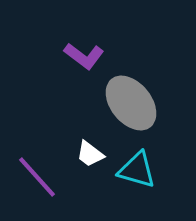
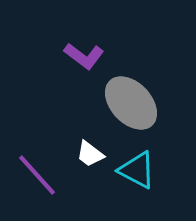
gray ellipse: rotated 4 degrees counterclockwise
cyan triangle: rotated 12 degrees clockwise
purple line: moved 2 px up
